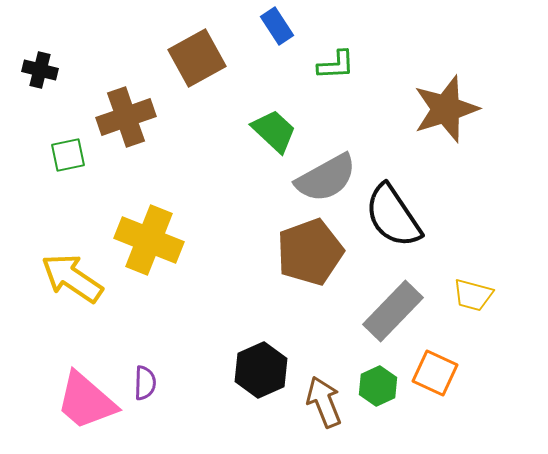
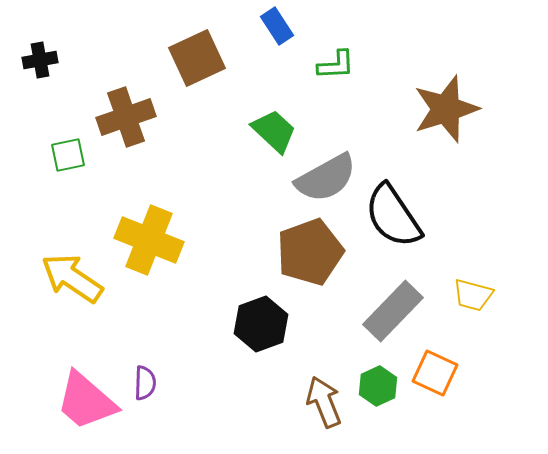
brown square: rotated 4 degrees clockwise
black cross: moved 10 px up; rotated 24 degrees counterclockwise
black hexagon: moved 46 px up; rotated 4 degrees clockwise
